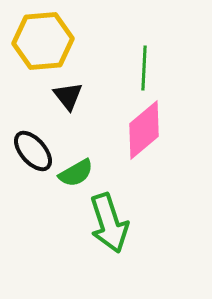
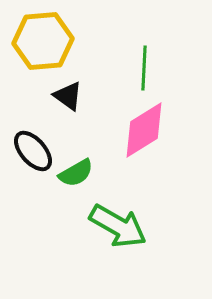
black triangle: rotated 16 degrees counterclockwise
pink diamond: rotated 8 degrees clockwise
green arrow: moved 9 px right, 3 px down; rotated 42 degrees counterclockwise
